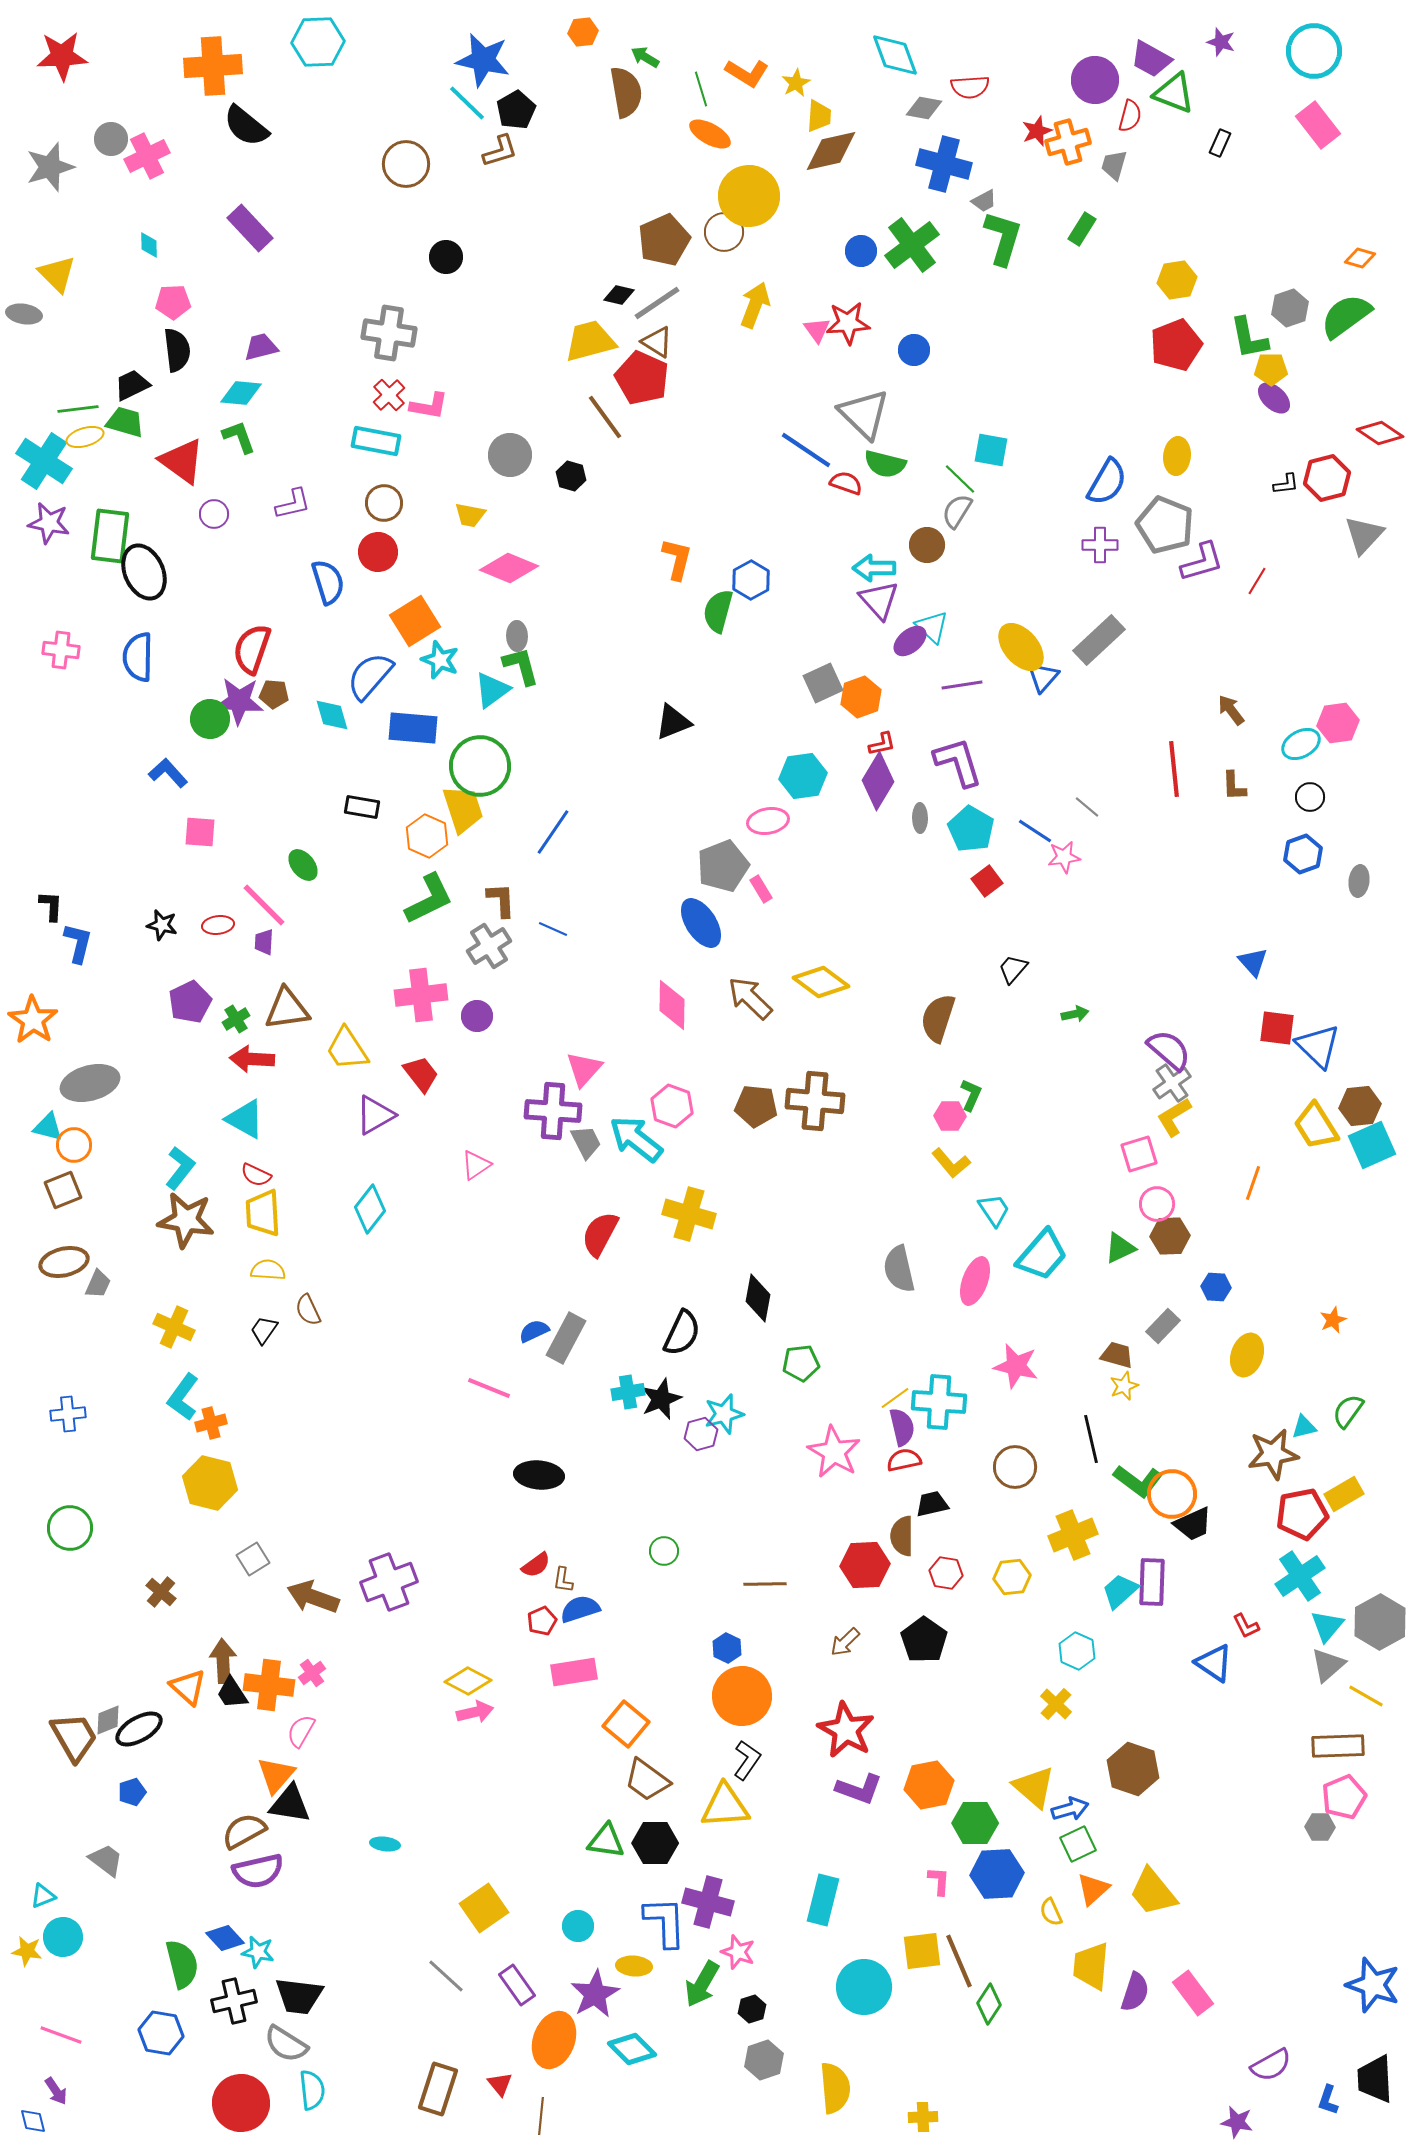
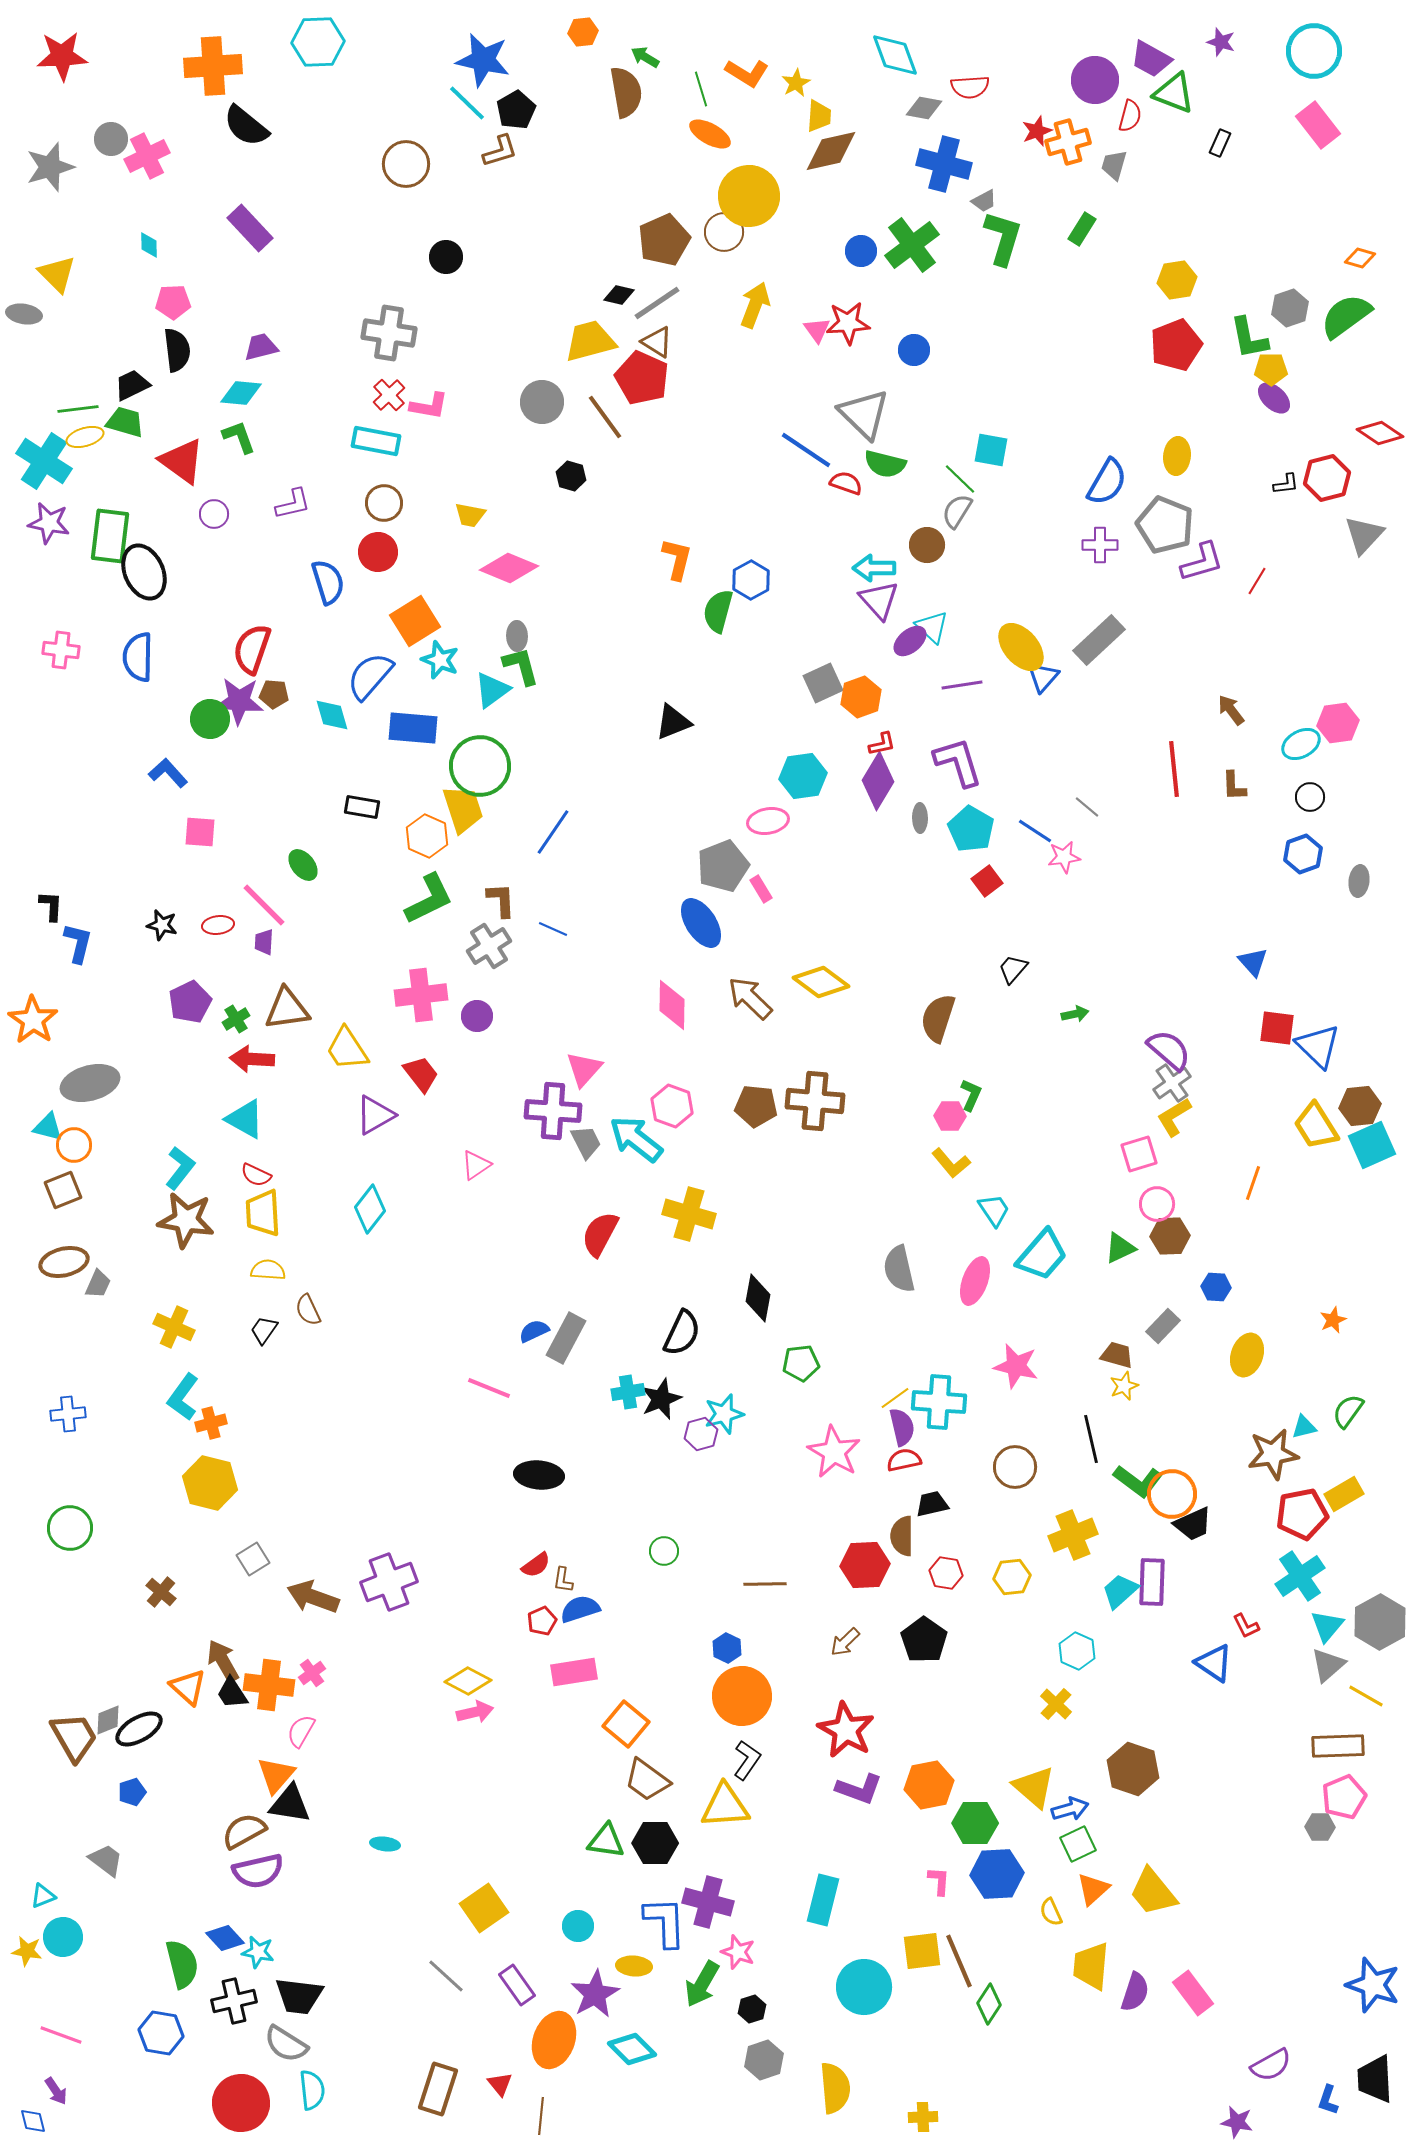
gray circle at (510, 455): moved 32 px right, 53 px up
brown arrow at (223, 1661): rotated 27 degrees counterclockwise
